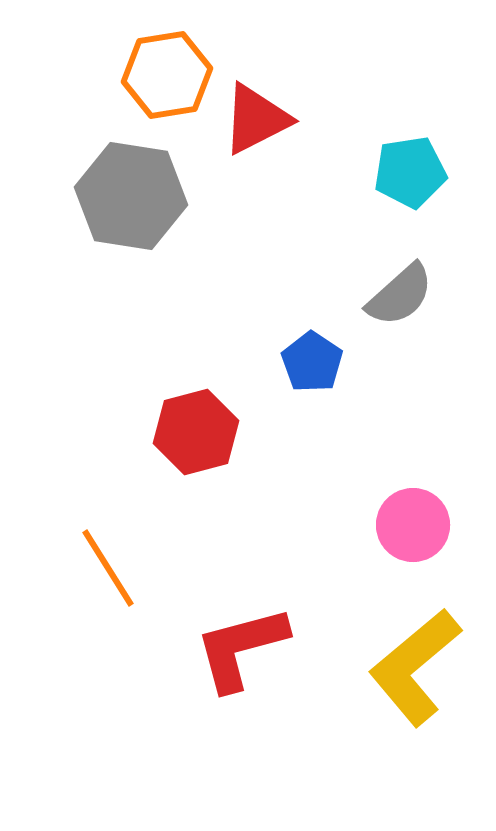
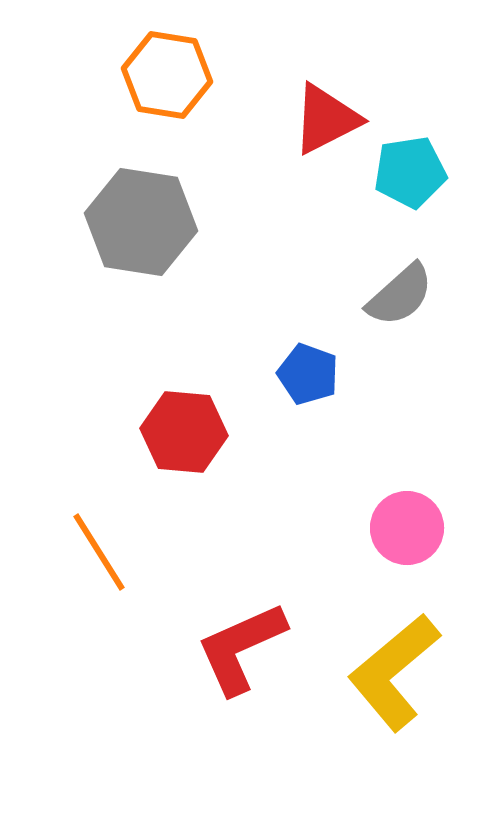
orange hexagon: rotated 18 degrees clockwise
red triangle: moved 70 px right
gray hexagon: moved 10 px right, 26 px down
blue pentagon: moved 4 px left, 12 px down; rotated 14 degrees counterclockwise
red hexagon: moved 12 px left; rotated 20 degrees clockwise
pink circle: moved 6 px left, 3 px down
orange line: moved 9 px left, 16 px up
red L-shape: rotated 9 degrees counterclockwise
yellow L-shape: moved 21 px left, 5 px down
